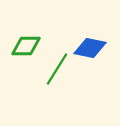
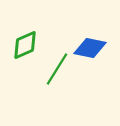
green diamond: moved 1 px left, 1 px up; rotated 24 degrees counterclockwise
